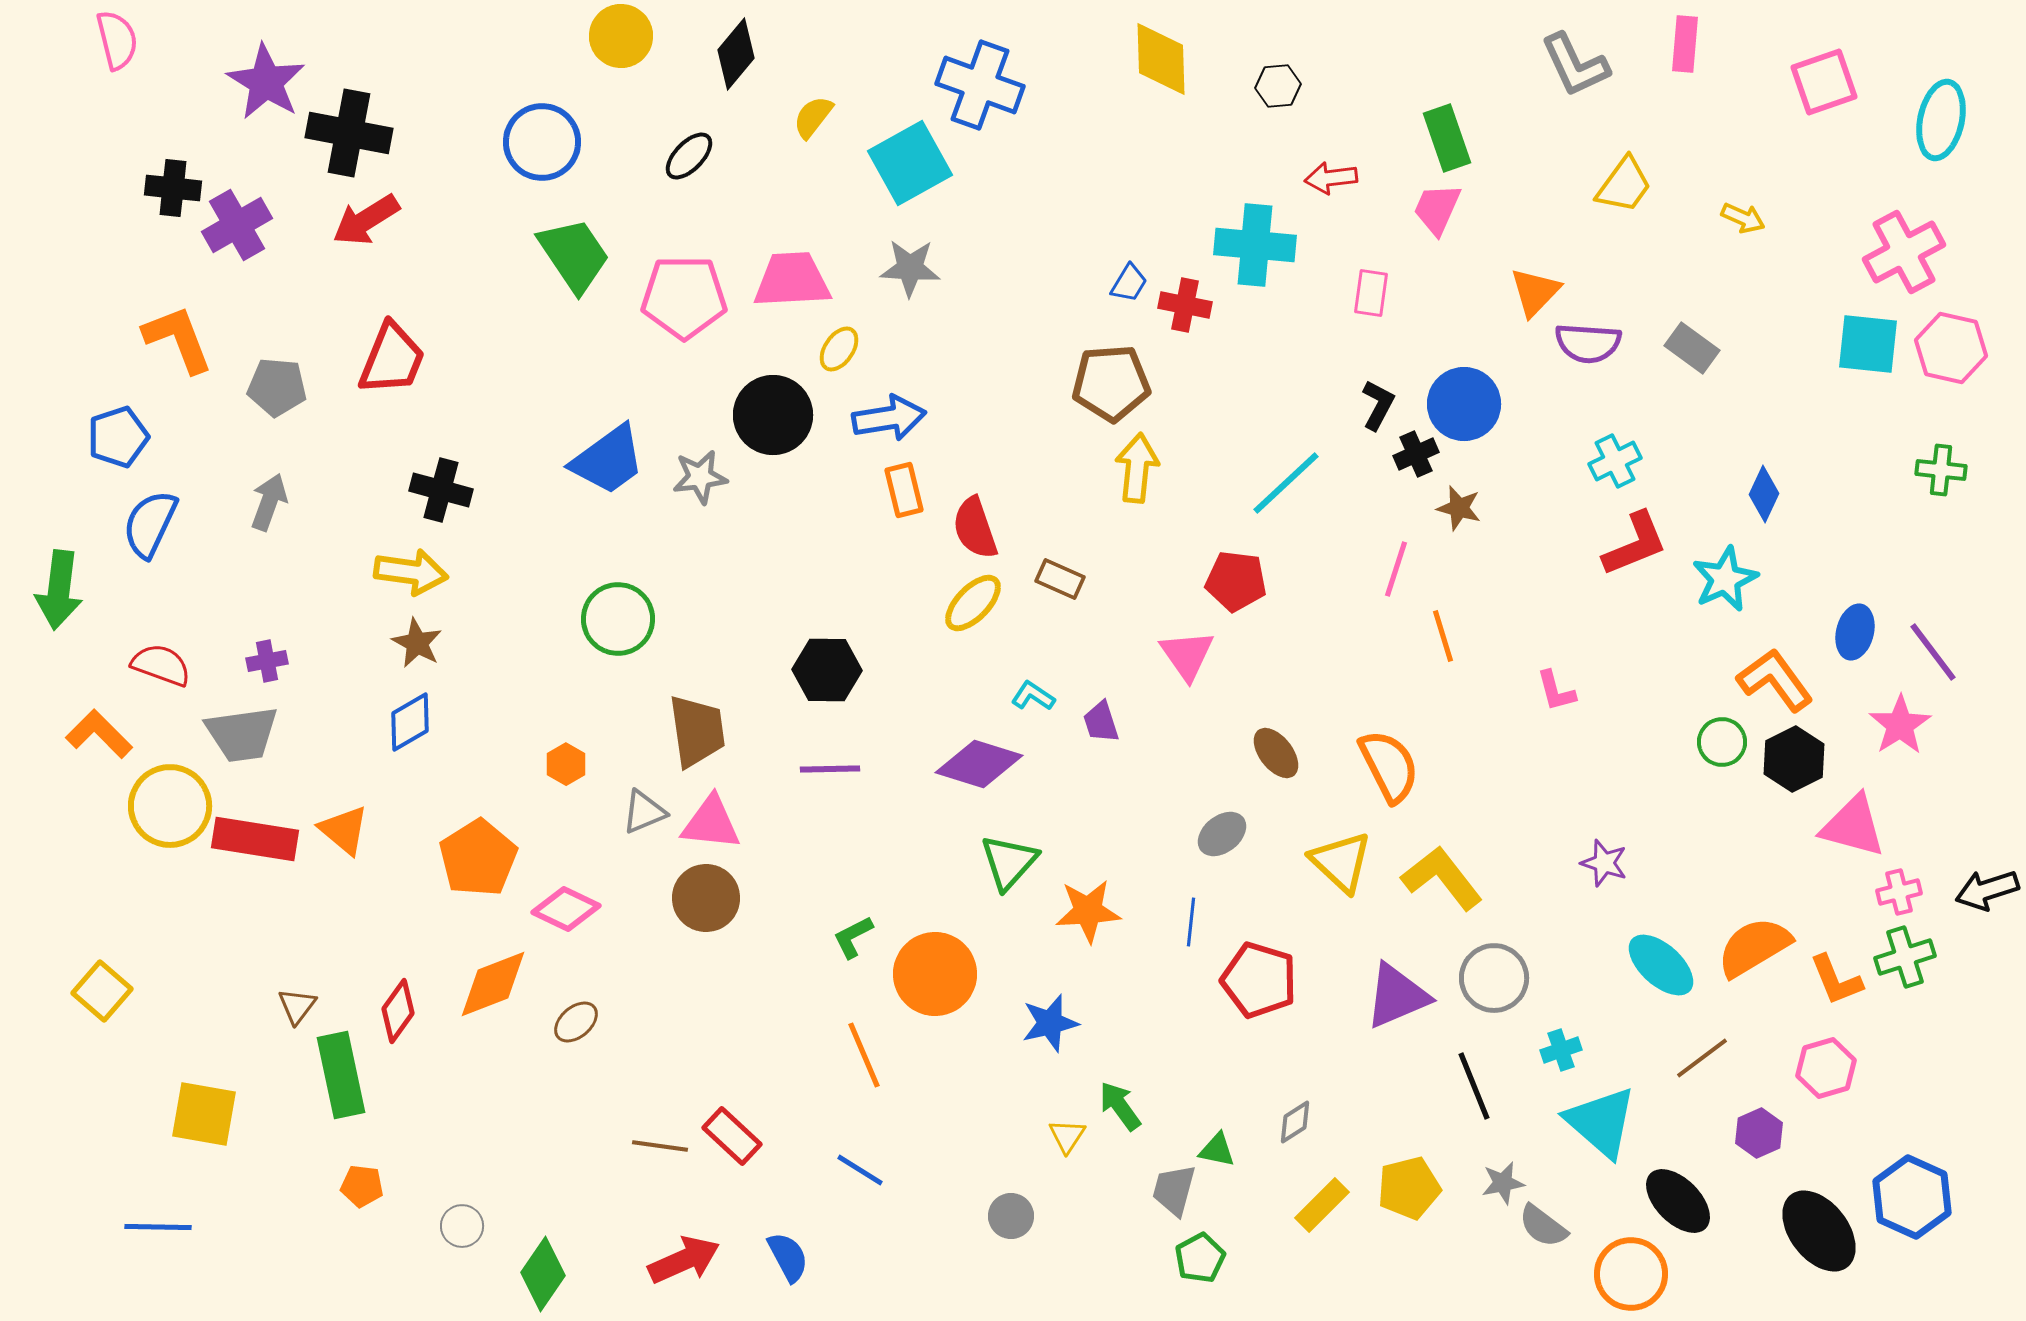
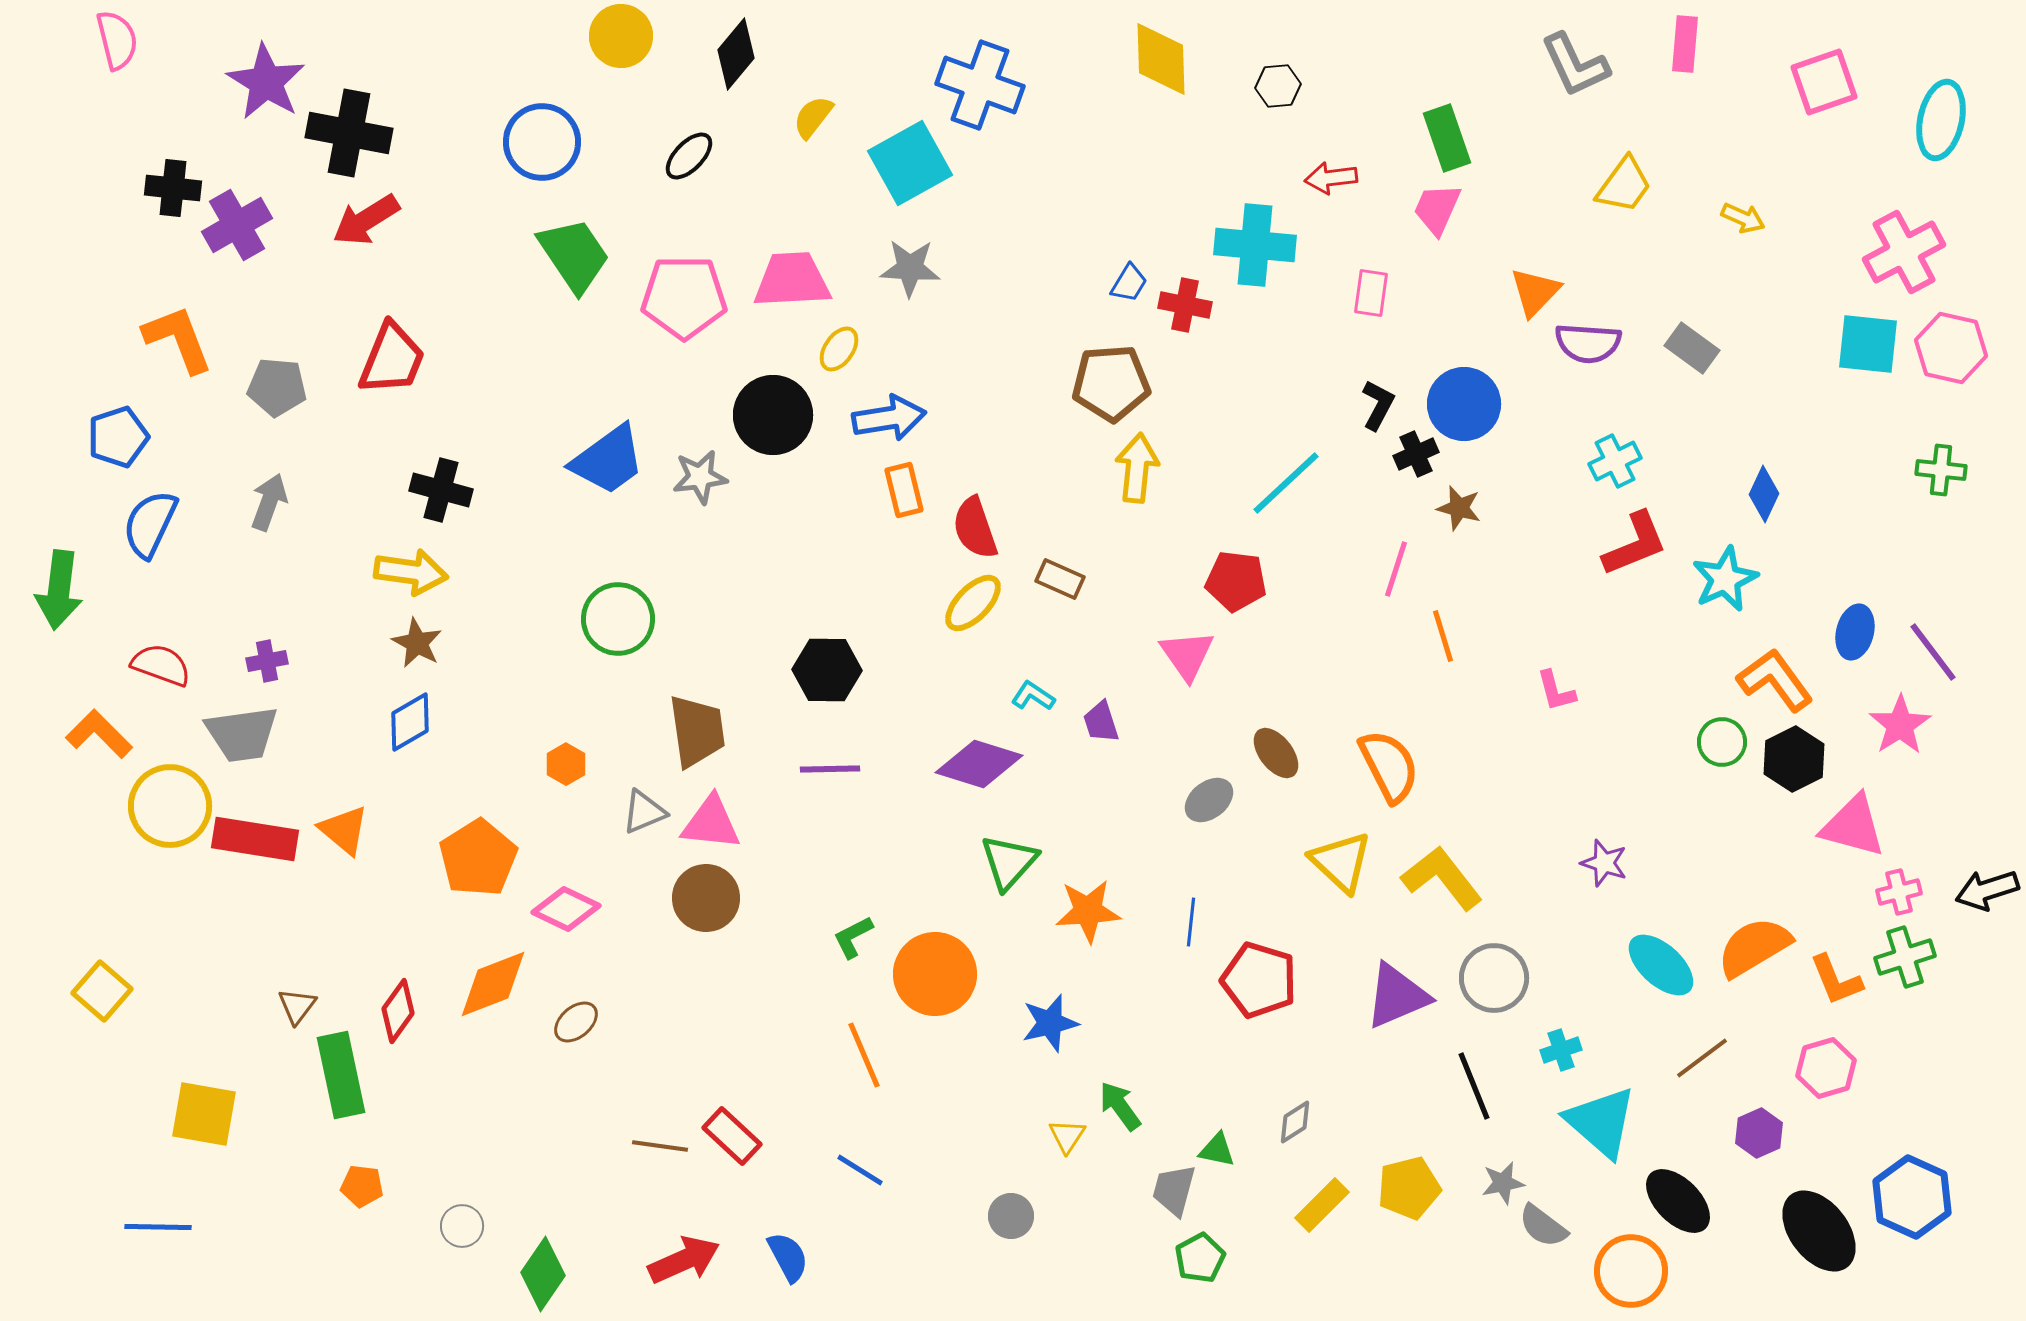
gray ellipse at (1222, 834): moved 13 px left, 34 px up
orange circle at (1631, 1274): moved 3 px up
